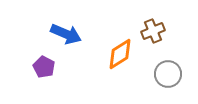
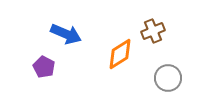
gray circle: moved 4 px down
